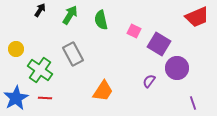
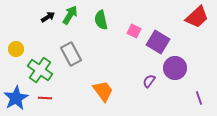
black arrow: moved 8 px right, 7 px down; rotated 24 degrees clockwise
red trapezoid: rotated 20 degrees counterclockwise
purple square: moved 1 px left, 2 px up
gray rectangle: moved 2 px left
purple circle: moved 2 px left
orange trapezoid: rotated 70 degrees counterclockwise
purple line: moved 6 px right, 5 px up
